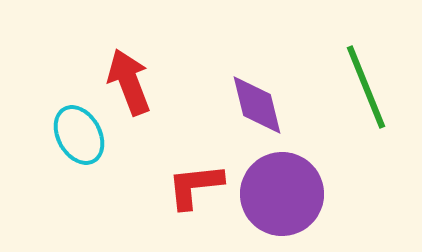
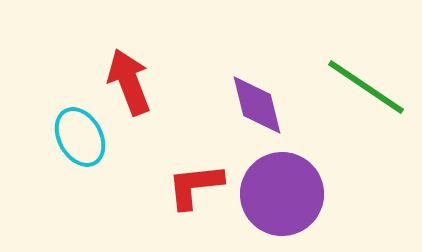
green line: rotated 34 degrees counterclockwise
cyan ellipse: moved 1 px right, 2 px down
